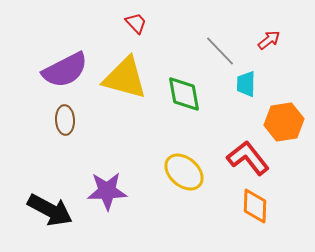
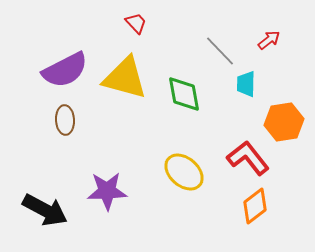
orange diamond: rotated 51 degrees clockwise
black arrow: moved 5 px left
